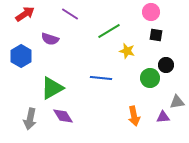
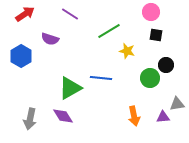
green triangle: moved 18 px right
gray triangle: moved 2 px down
